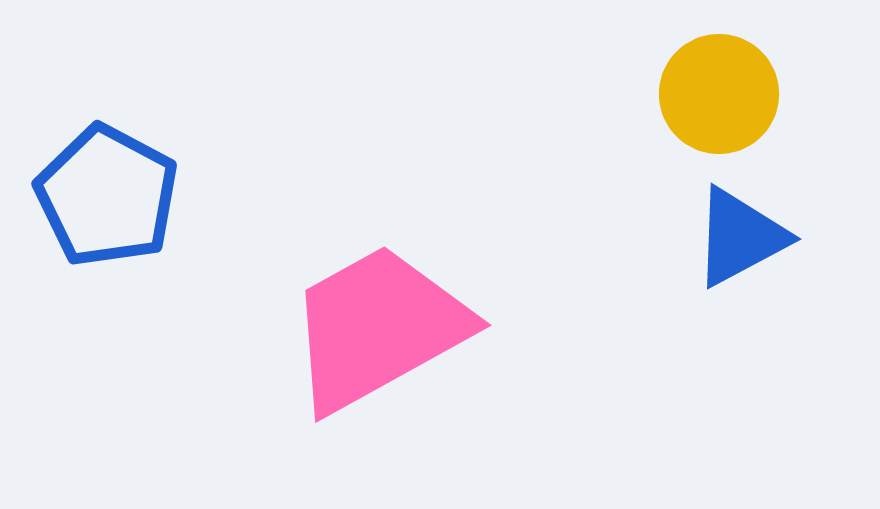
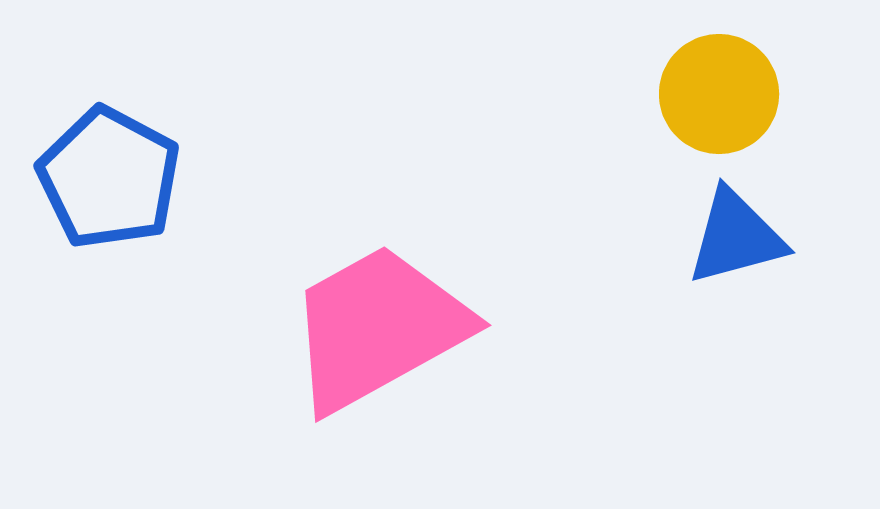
blue pentagon: moved 2 px right, 18 px up
blue triangle: moved 4 px left; rotated 13 degrees clockwise
